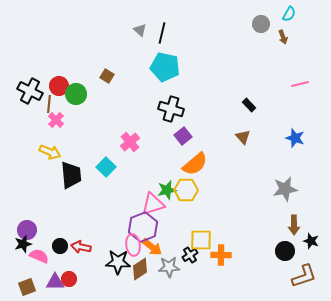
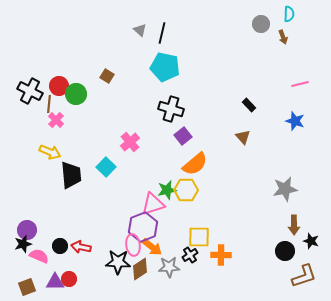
cyan semicircle at (289, 14): rotated 28 degrees counterclockwise
blue star at (295, 138): moved 17 px up
yellow square at (201, 240): moved 2 px left, 3 px up
